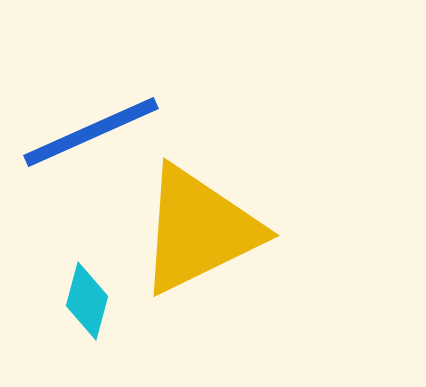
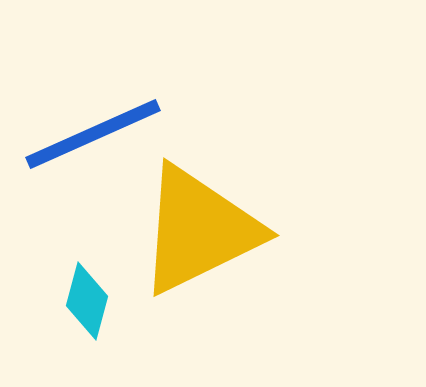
blue line: moved 2 px right, 2 px down
